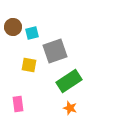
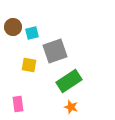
orange star: moved 1 px right, 1 px up
